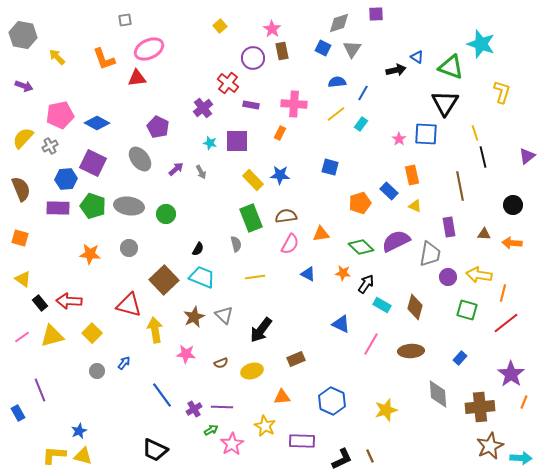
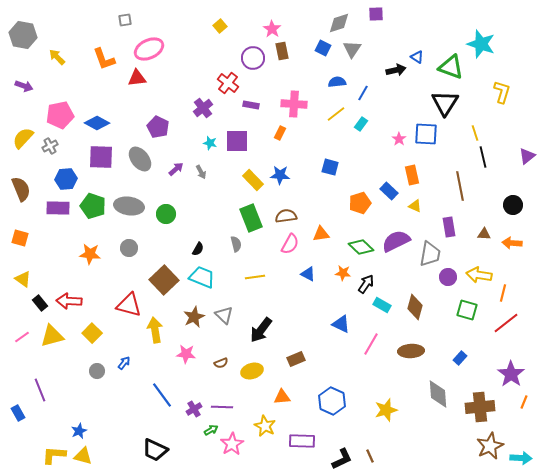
purple square at (93, 163): moved 8 px right, 6 px up; rotated 24 degrees counterclockwise
